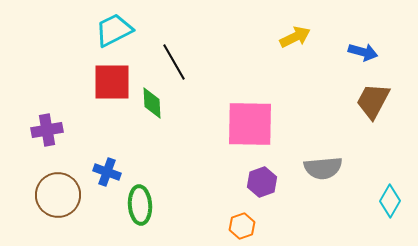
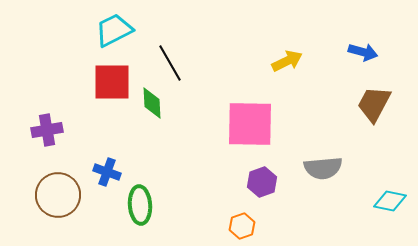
yellow arrow: moved 8 px left, 24 px down
black line: moved 4 px left, 1 px down
brown trapezoid: moved 1 px right, 3 px down
cyan diamond: rotated 72 degrees clockwise
